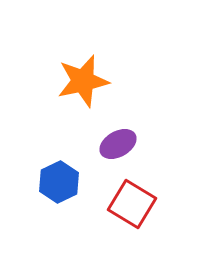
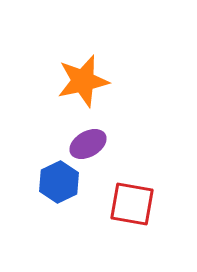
purple ellipse: moved 30 px left
red square: rotated 21 degrees counterclockwise
